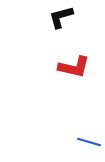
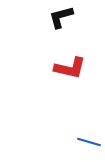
red L-shape: moved 4 px left, 1 px down
